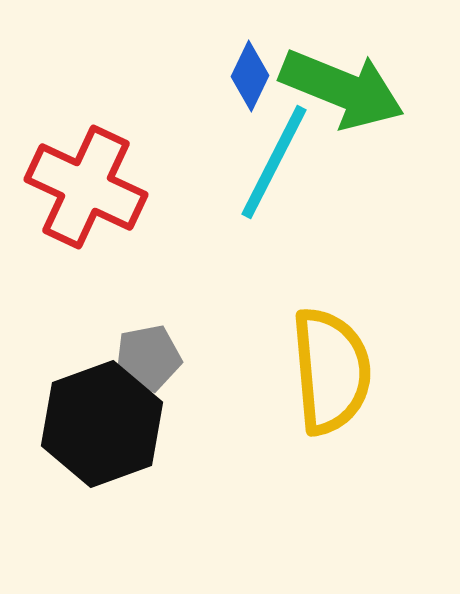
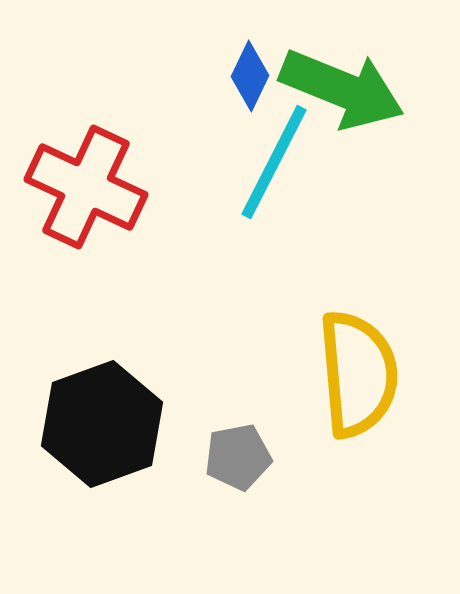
gray pentagon: moved 90 px right, 99 px down
yellow semicircle: moved 27 px right, 3 px down
